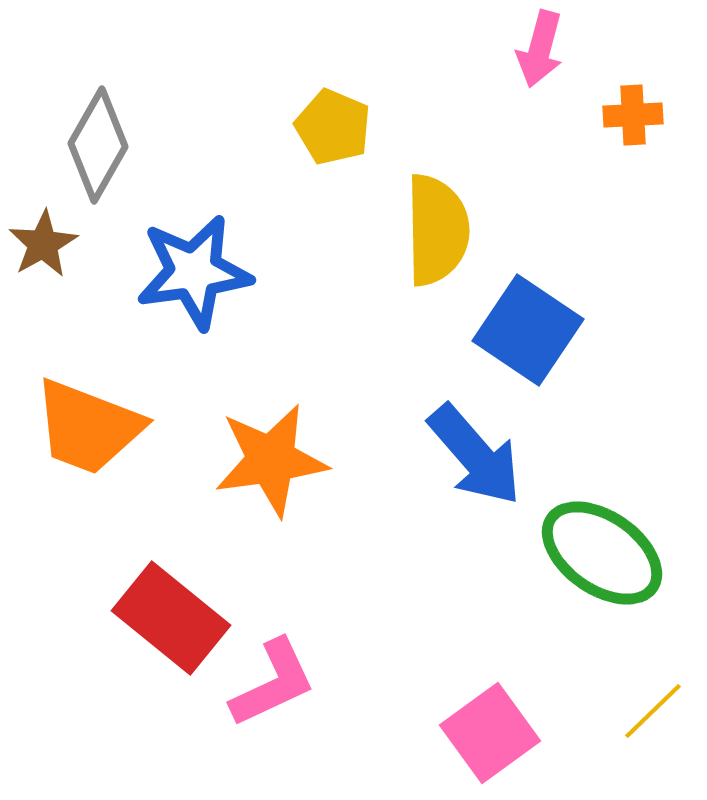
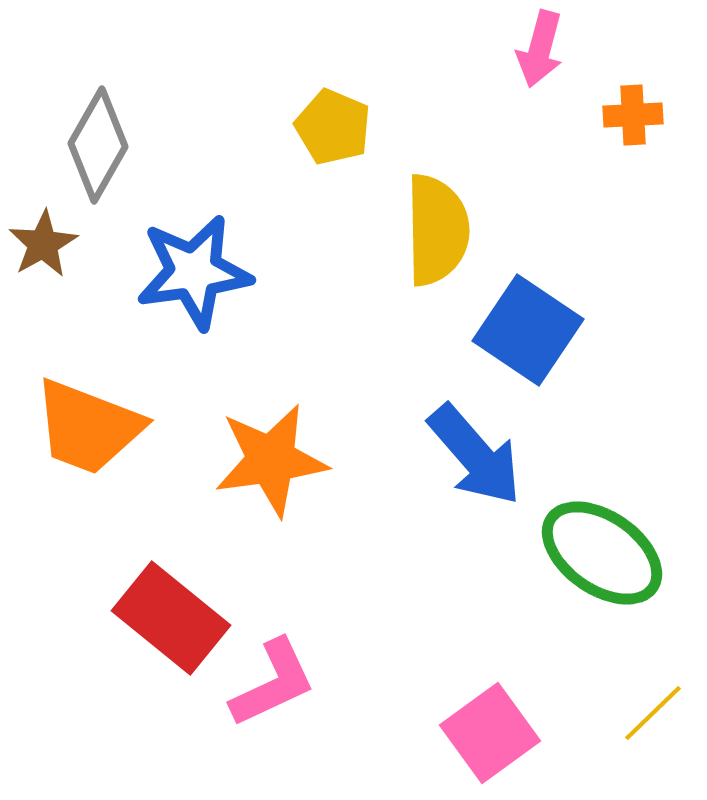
yellow line: moved 2 px down
